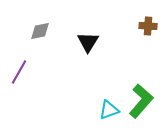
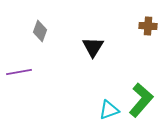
gray diamond: rotated 60 degrees counterclockwise
black triangle: moved 5 px right, 5 px down
purple line: rotated 50 degrees clockwise
green L-shape: moved 1 px up
